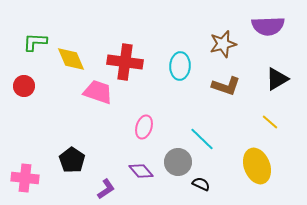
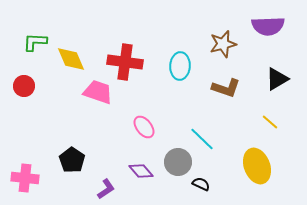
brown L-shape: moved 2 px down
pink ellipse: rotated 55 degrees counterclockwise
